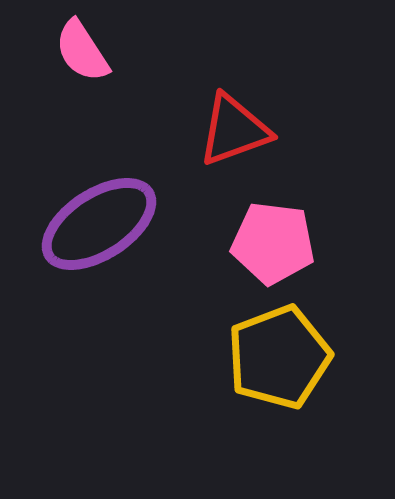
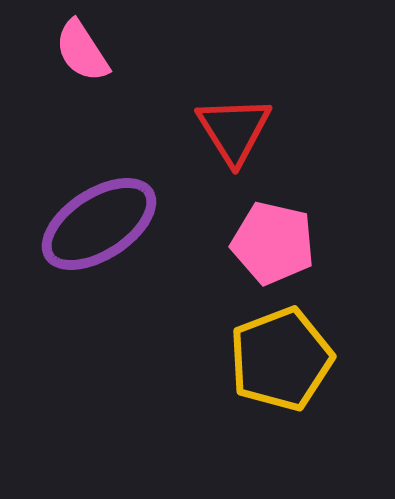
red triangle: rotated 42 degrees counterclockwise
pink pentagon: rotated 6 degrees clockwise
yellow pentagon: moved 2 px right, 2 px down
